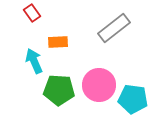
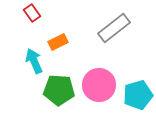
orange rectangle: rotated 24 degrees counterclockwise
cyan pentagon: moved 5 px right, 4 px up; rotated 24 degrees counterclockwise
